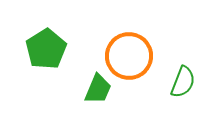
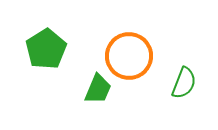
green semicircle: moved 1 px right, 1 px down
